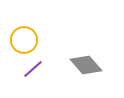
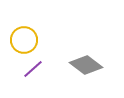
gray diamond: rotated 12 degrees counterclockwise
